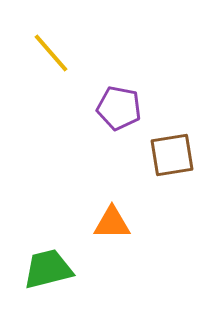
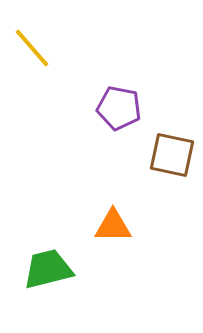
yellow line: moved 19 px left, 5 px up
brown square: rotated 21 degrees clockwise
orange triangle: moved 1 px right, 3 px down
